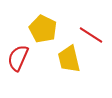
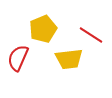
yellow pentagon: rotated 24 degrees clockwise
yellow trapezoid: rotated 84 degrees counterclockwise
